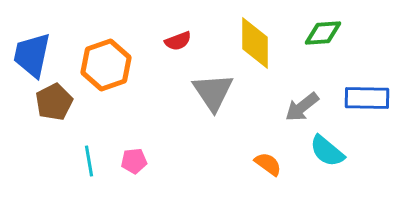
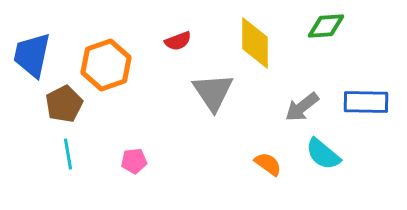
green diamond: moved 3 px right, 7 px up
blue rectangle: moved 1 px left, 4 px down
brown pentagon: moved 10 px right, 2 px down
cyan semicircle: moved 4 px left, 3 px down
cyan line: moved 21 px left, 7 px up
